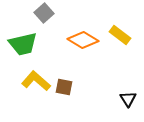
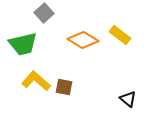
black triangle: rotated 18 degrees counterclockwise
